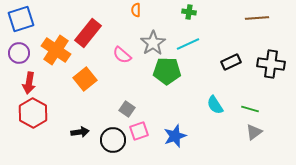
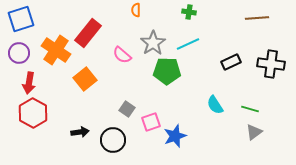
pink square: moved 12 px right, 9 px up
